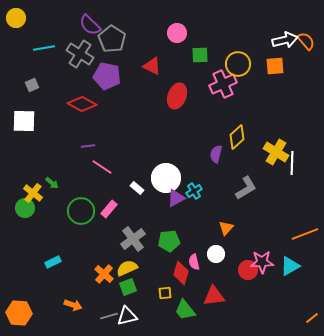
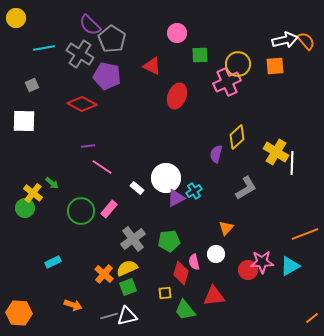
pink cross at (223, 84): moved 4 px right, 2 px up
